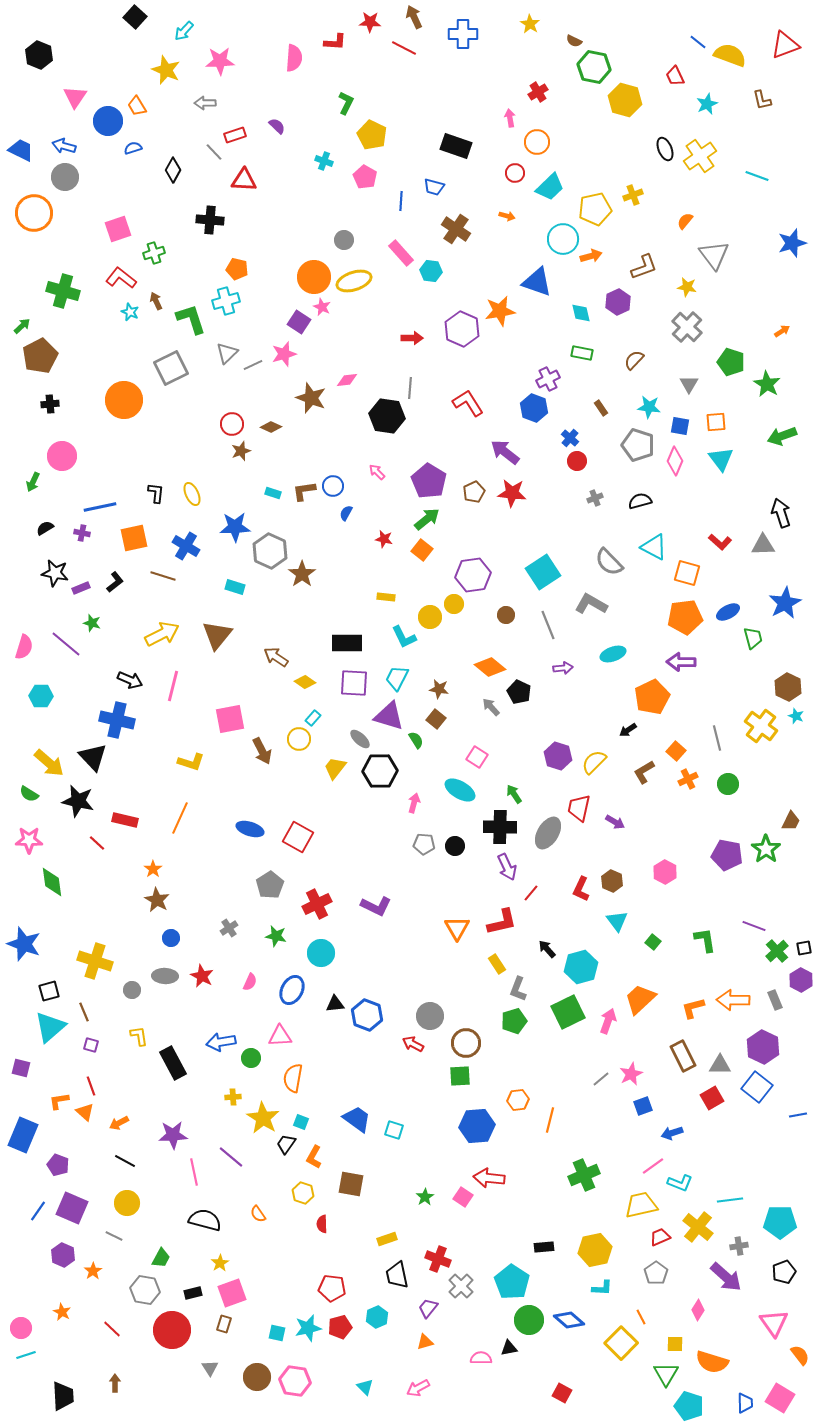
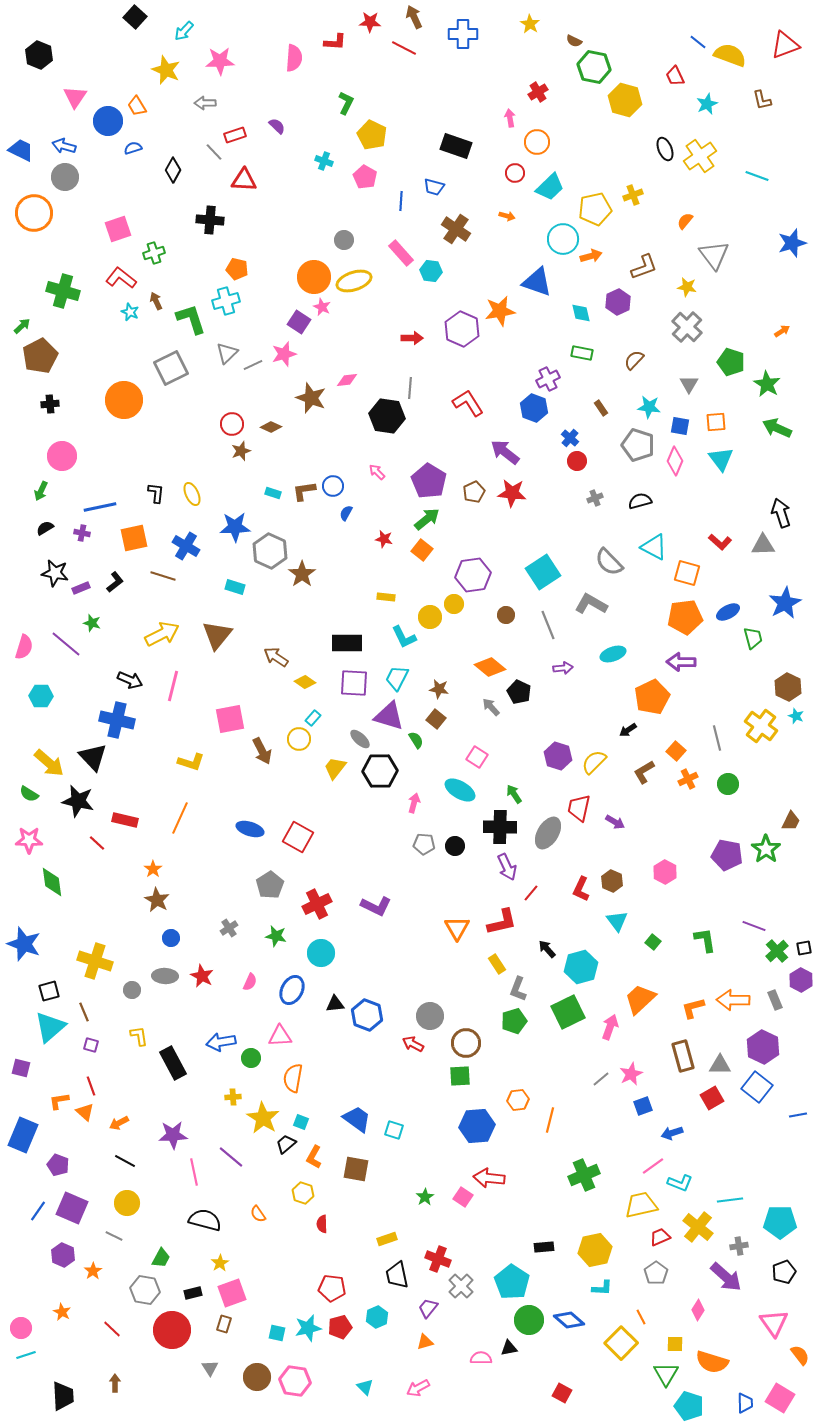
green arrow at (782, 436): moved 5 px left, 8 px up; rotated 44 degrees clockwise
green arrow at (33, 482): moved 8 px right, 9 px down
pink arrow at (608, 1021): moved 2 px right, 6 px down
brown rectangle at (683, 1056): rotated 12 degrees clockwise
black trapezoid at (286, 1144): rotated 15 degrees clockwise
brown square at (351, 1184): moved 5 px right, 15 px up
